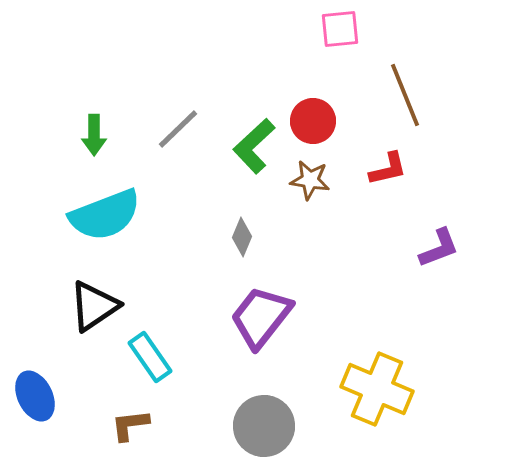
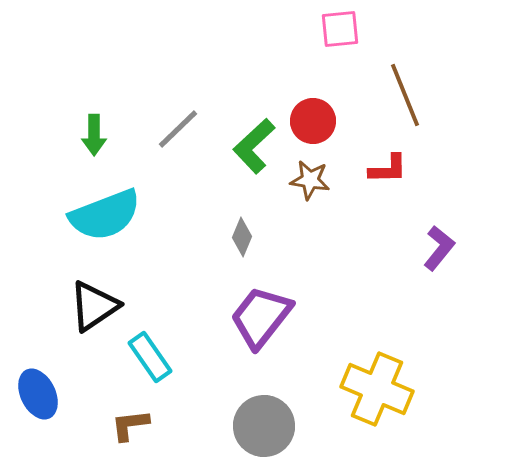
red L-shape: rotated 12 degrees clockwise
purple L-shape: rotated 30 degrees counterclockwise
blue ellipse: moved 3 px right, 2 px up
